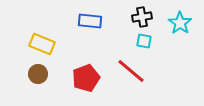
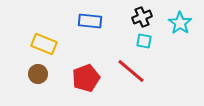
black cross: rotated 12 degrees counterclockwise
yellow rectangle: moved 2 px right
